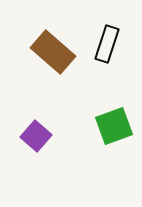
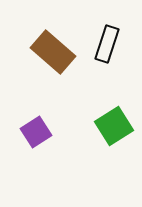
green square: rotated 12 degrees counterclockwise
purple square: moved 4 px up; rotated 16 degrees clockwise
